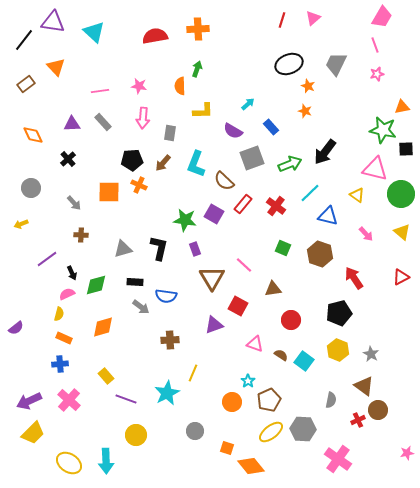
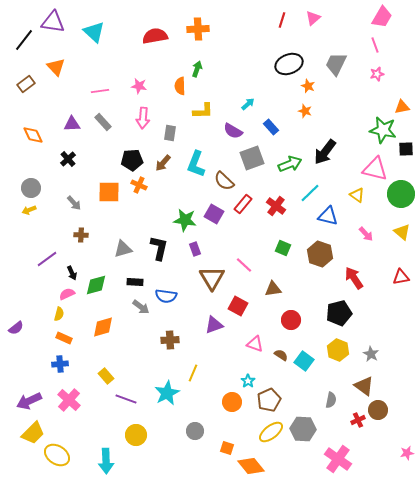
yellow arrow at (21, 224): moved 8 px right, 14 px up
red triangle at (401, 277): rotated 18 degrees clockwise
yellow ellipse at (69, 463): moved 12 px left, 8 px up
